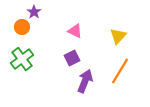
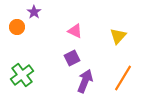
orange circle: moved 5 px left
green cross: moved 16 px down
orange line: moved 3 px right, 7 px down
